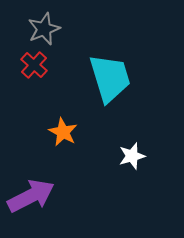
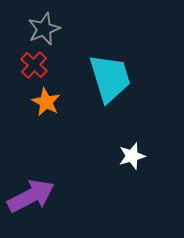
orange star: moved 17 px left, 30 px up
